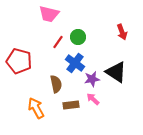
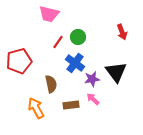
red pentagon: rotated 30 degrees counterclockwise
black triangle: rotated 20 degrees clockwise
brown semicircle: moved 5 px left
